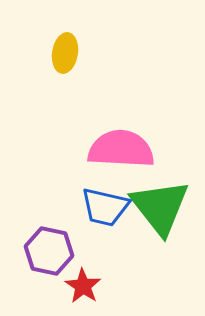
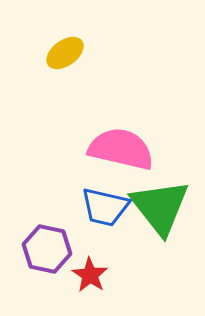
yellow ellipse: rotated 45 degrees clockwise
pink semicircle: rotated 10 degrees clockwise
purple hexagon: moved 2 px left, 2 px up
red star: moved 7 px right, 11 px up
